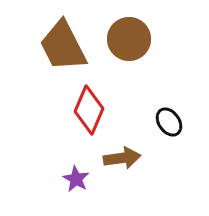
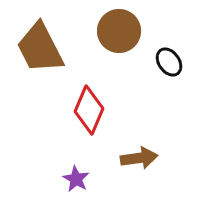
brown circle: moved 10 px left, 8 px up
brown trapezoid: moved 23 px left, 2 px down
black ellipse: moved 60 px up
brown arrow: moved 17 px right
